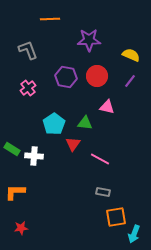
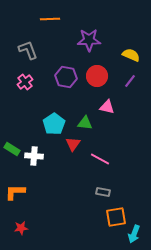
pink cross: moved 3 px left, 6 px up
